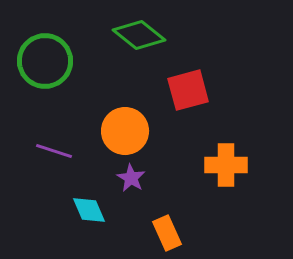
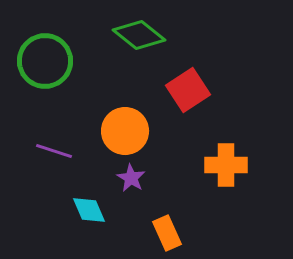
red square: rotated 18 degrees counterclockwise
